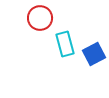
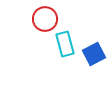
red circle: moved 5 px right, 1 px down
